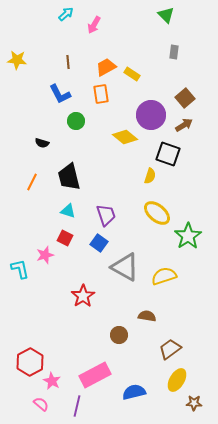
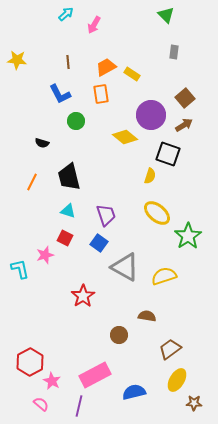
purple line at (77, 406): moved 2 px right
